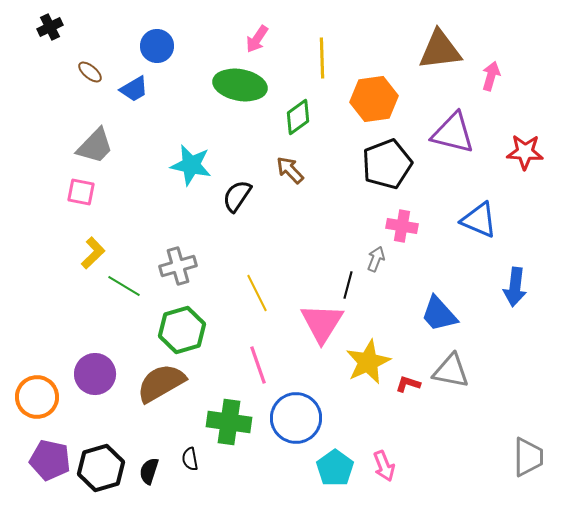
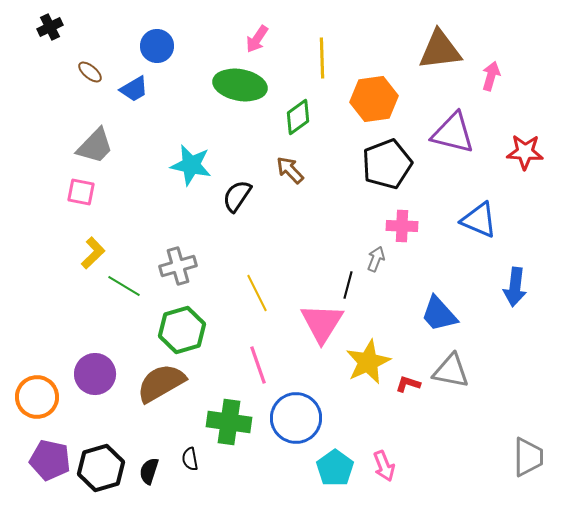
pink cross at (402, 226): rotated 8 degrees counterclockwise
